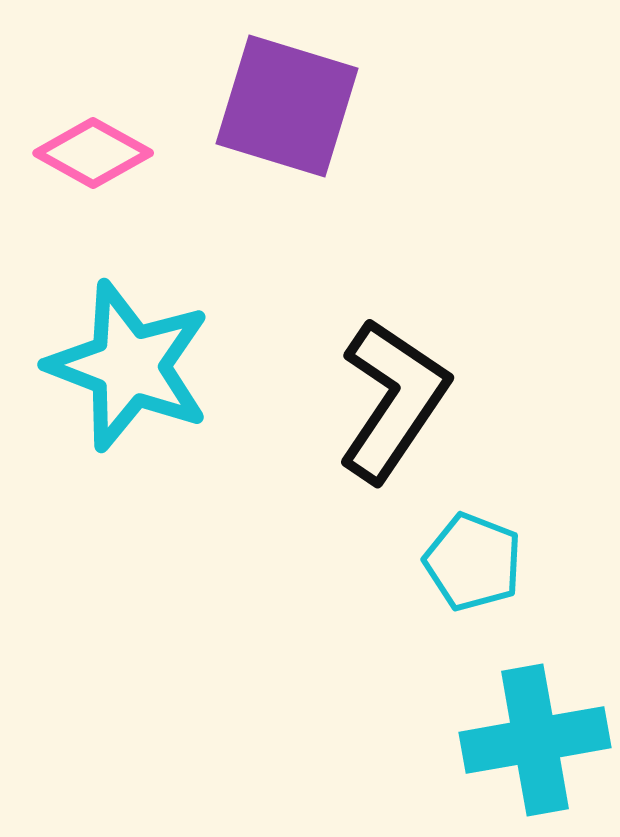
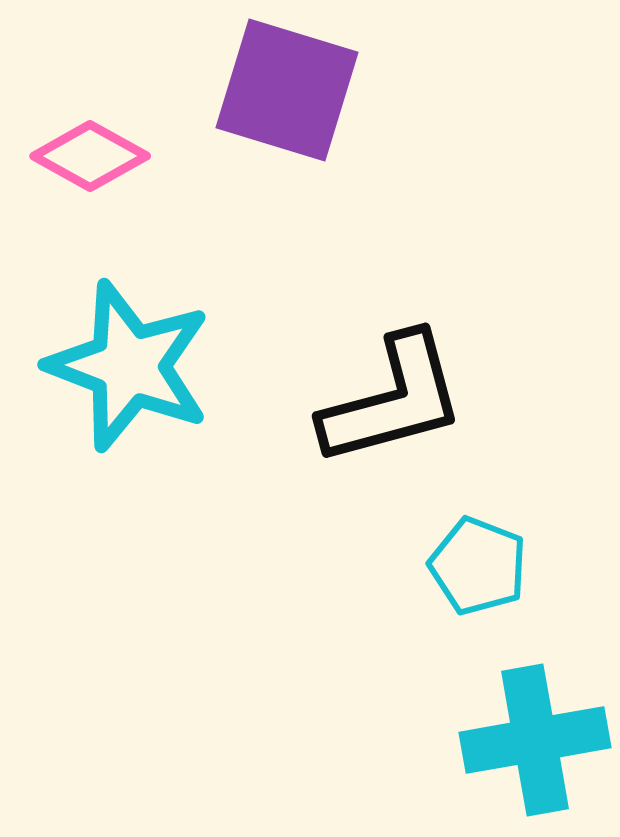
purple square: moved 16 px up
pink diamond: moved 3 px left, 3 px down
black L-shape: rotated 41 degrees clockwise
cyan pentagon: moved 5 px right, 4 px down
